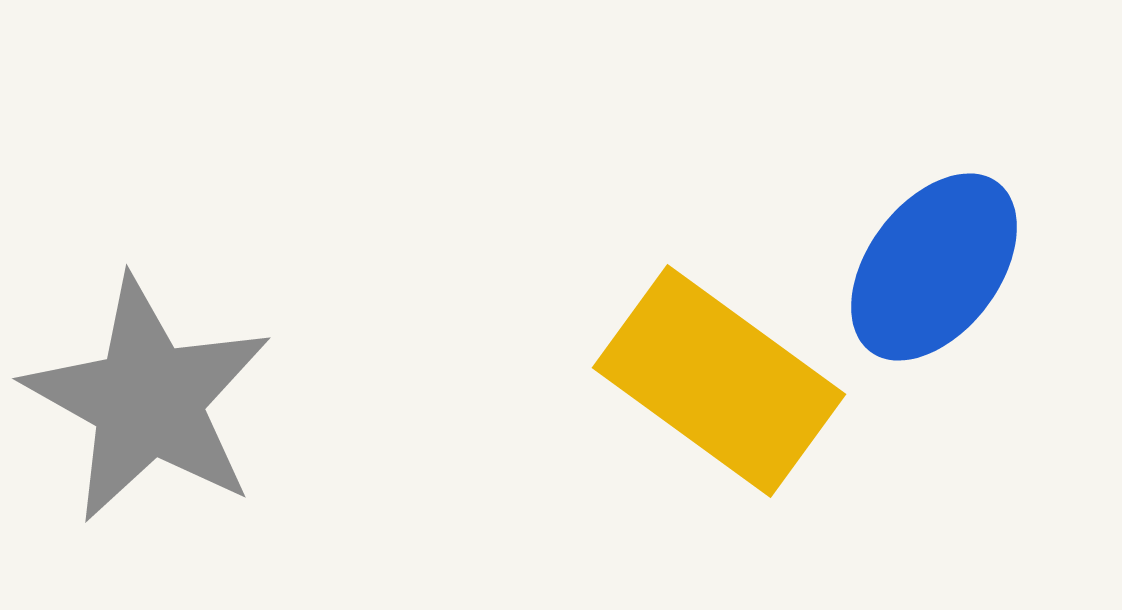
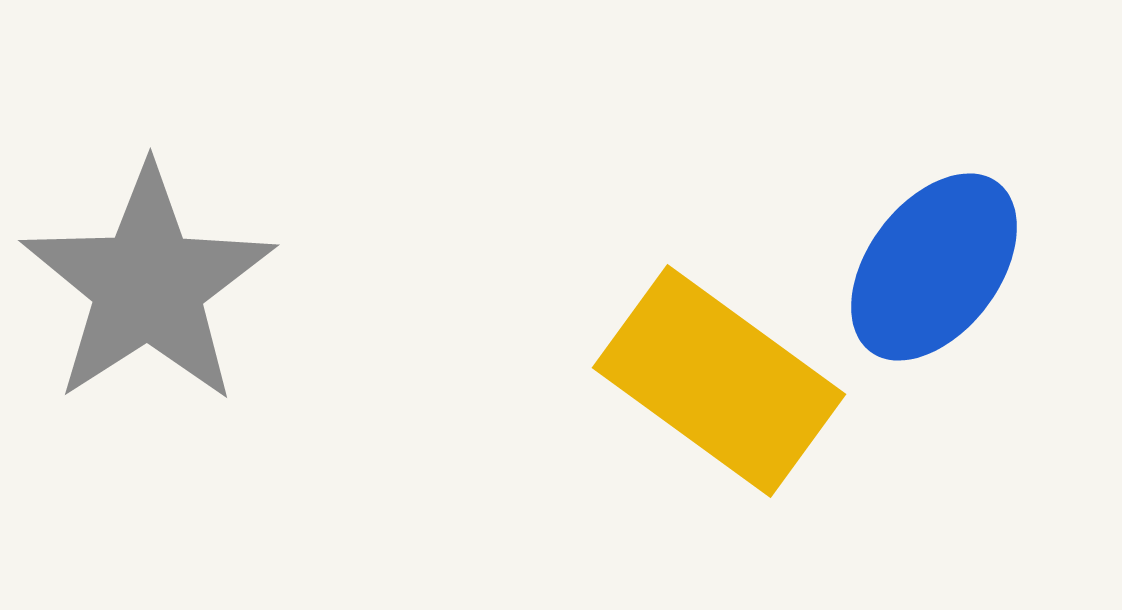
gray star: moved 115 px up; rotated 10 degrees clockwise
